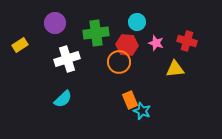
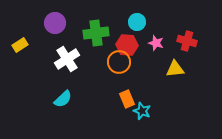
white cross: rotated 15 degrees counterclockwise
orange rectangle: moved 3 px left, 1 px up
